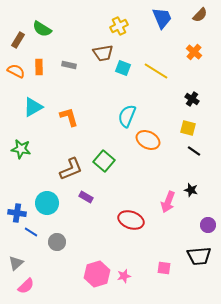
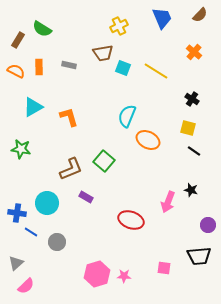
pink star: rotated 16 degrees clockwise
